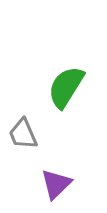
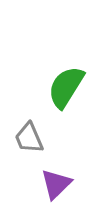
gray trapezoid: moved 6 px right, 4 px down
